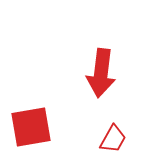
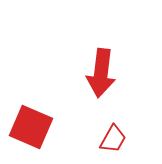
red square: rotated 33 degrees clockwise
